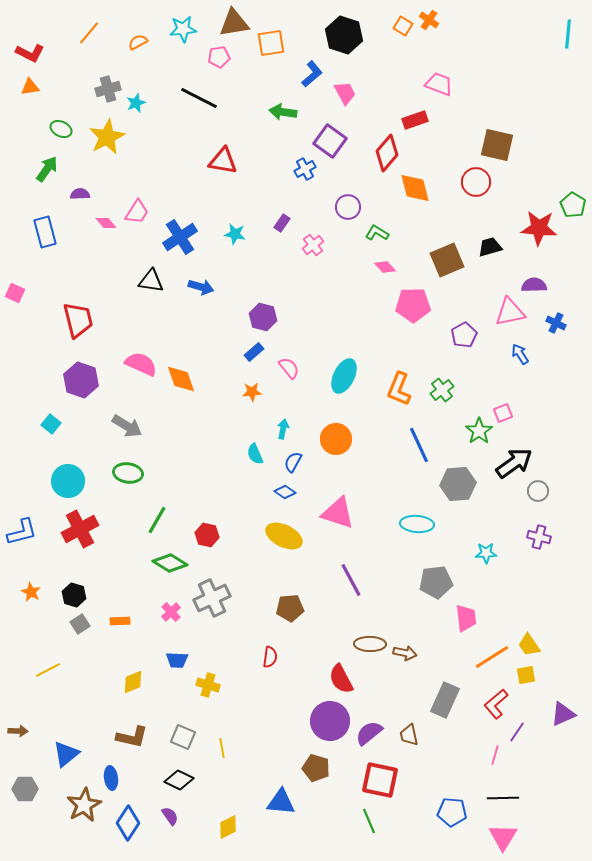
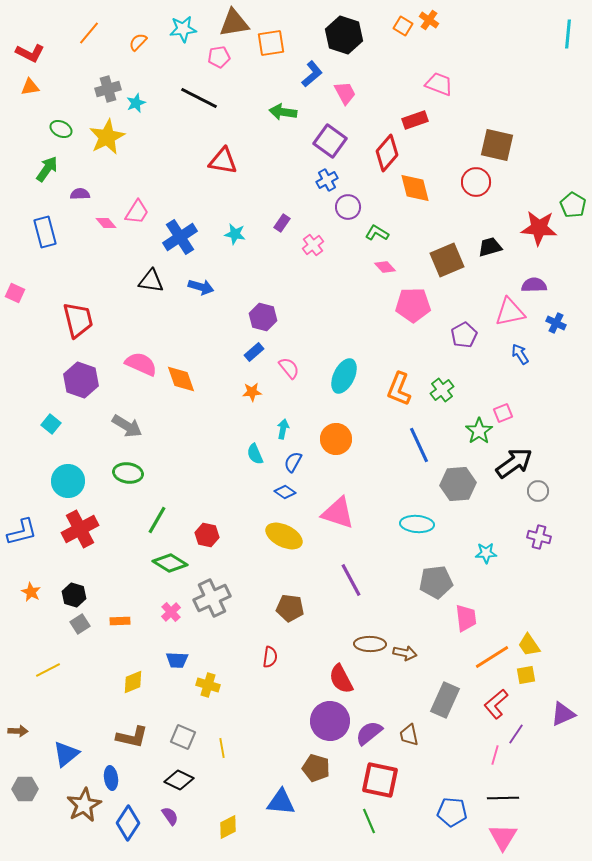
orange semicircle at (138, 42): rotated 18 degrees counterclockwise
blue cross at (305, 169): moved 22 px right, 11 px down
brown pentagon at (290, 608): rotated 12 degrees clockwise
purple line at (517, 732): moved 1 px left, 2 px down
